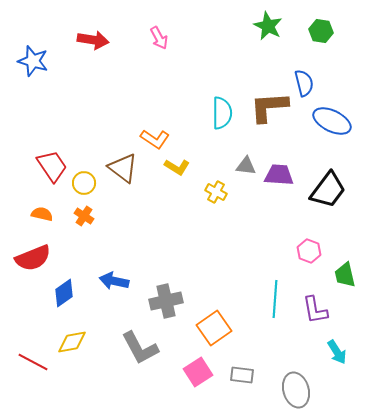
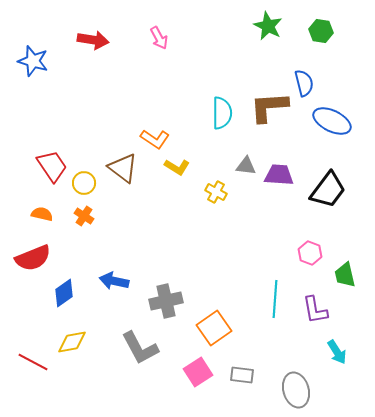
pink hexagon: moved 1 px right, 2 px down
